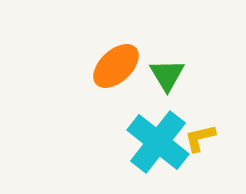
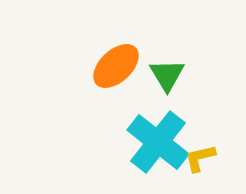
yellow L-shape: moved 20 px down
